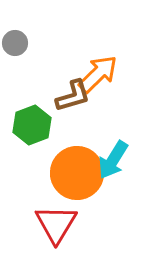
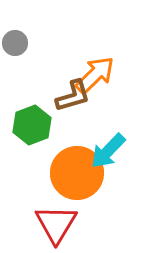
orange arrow: moved 3 px left, 1 px down
cyan arrow: moved 5 px left, 9 px up; rotated 12 degrees clockwise
